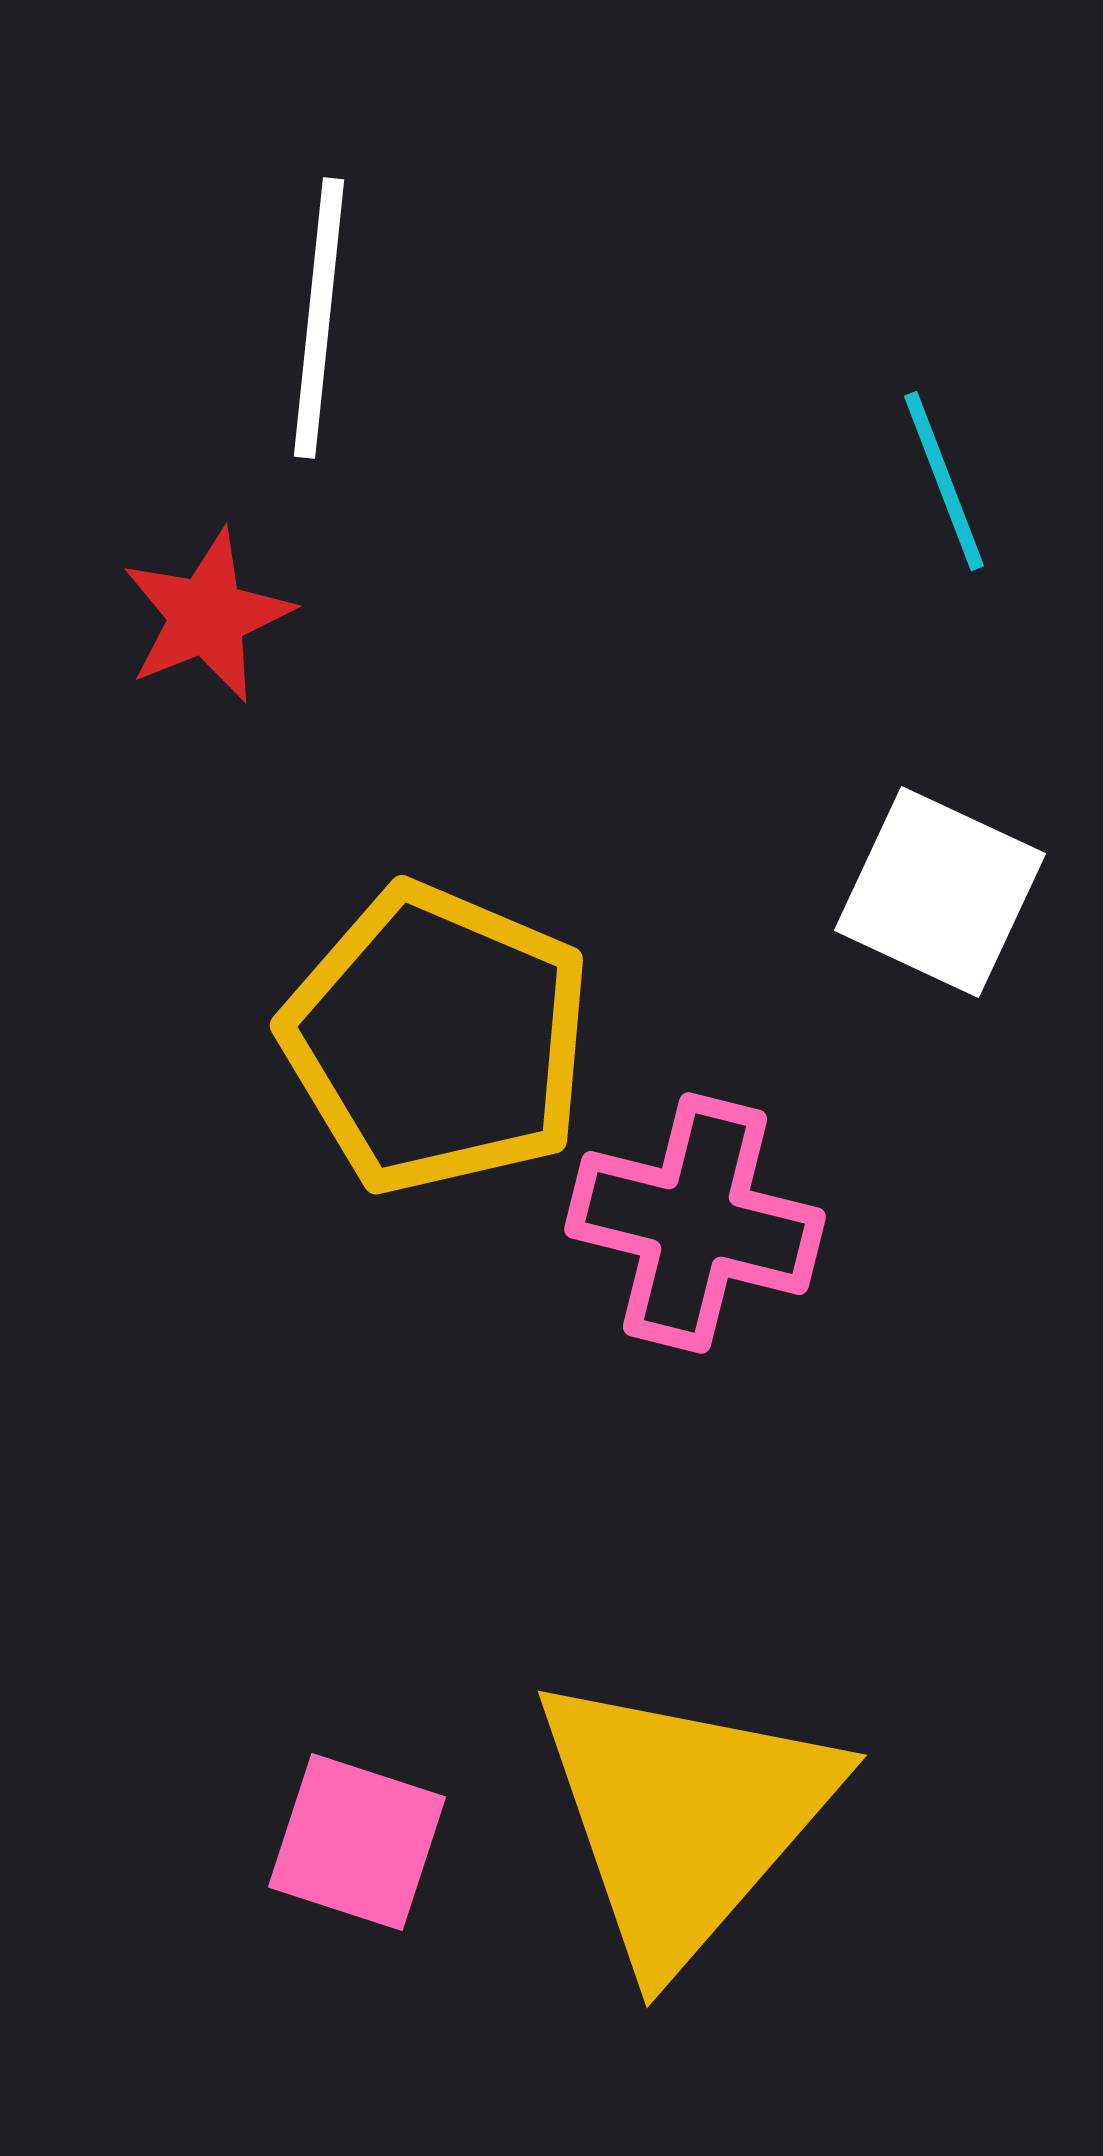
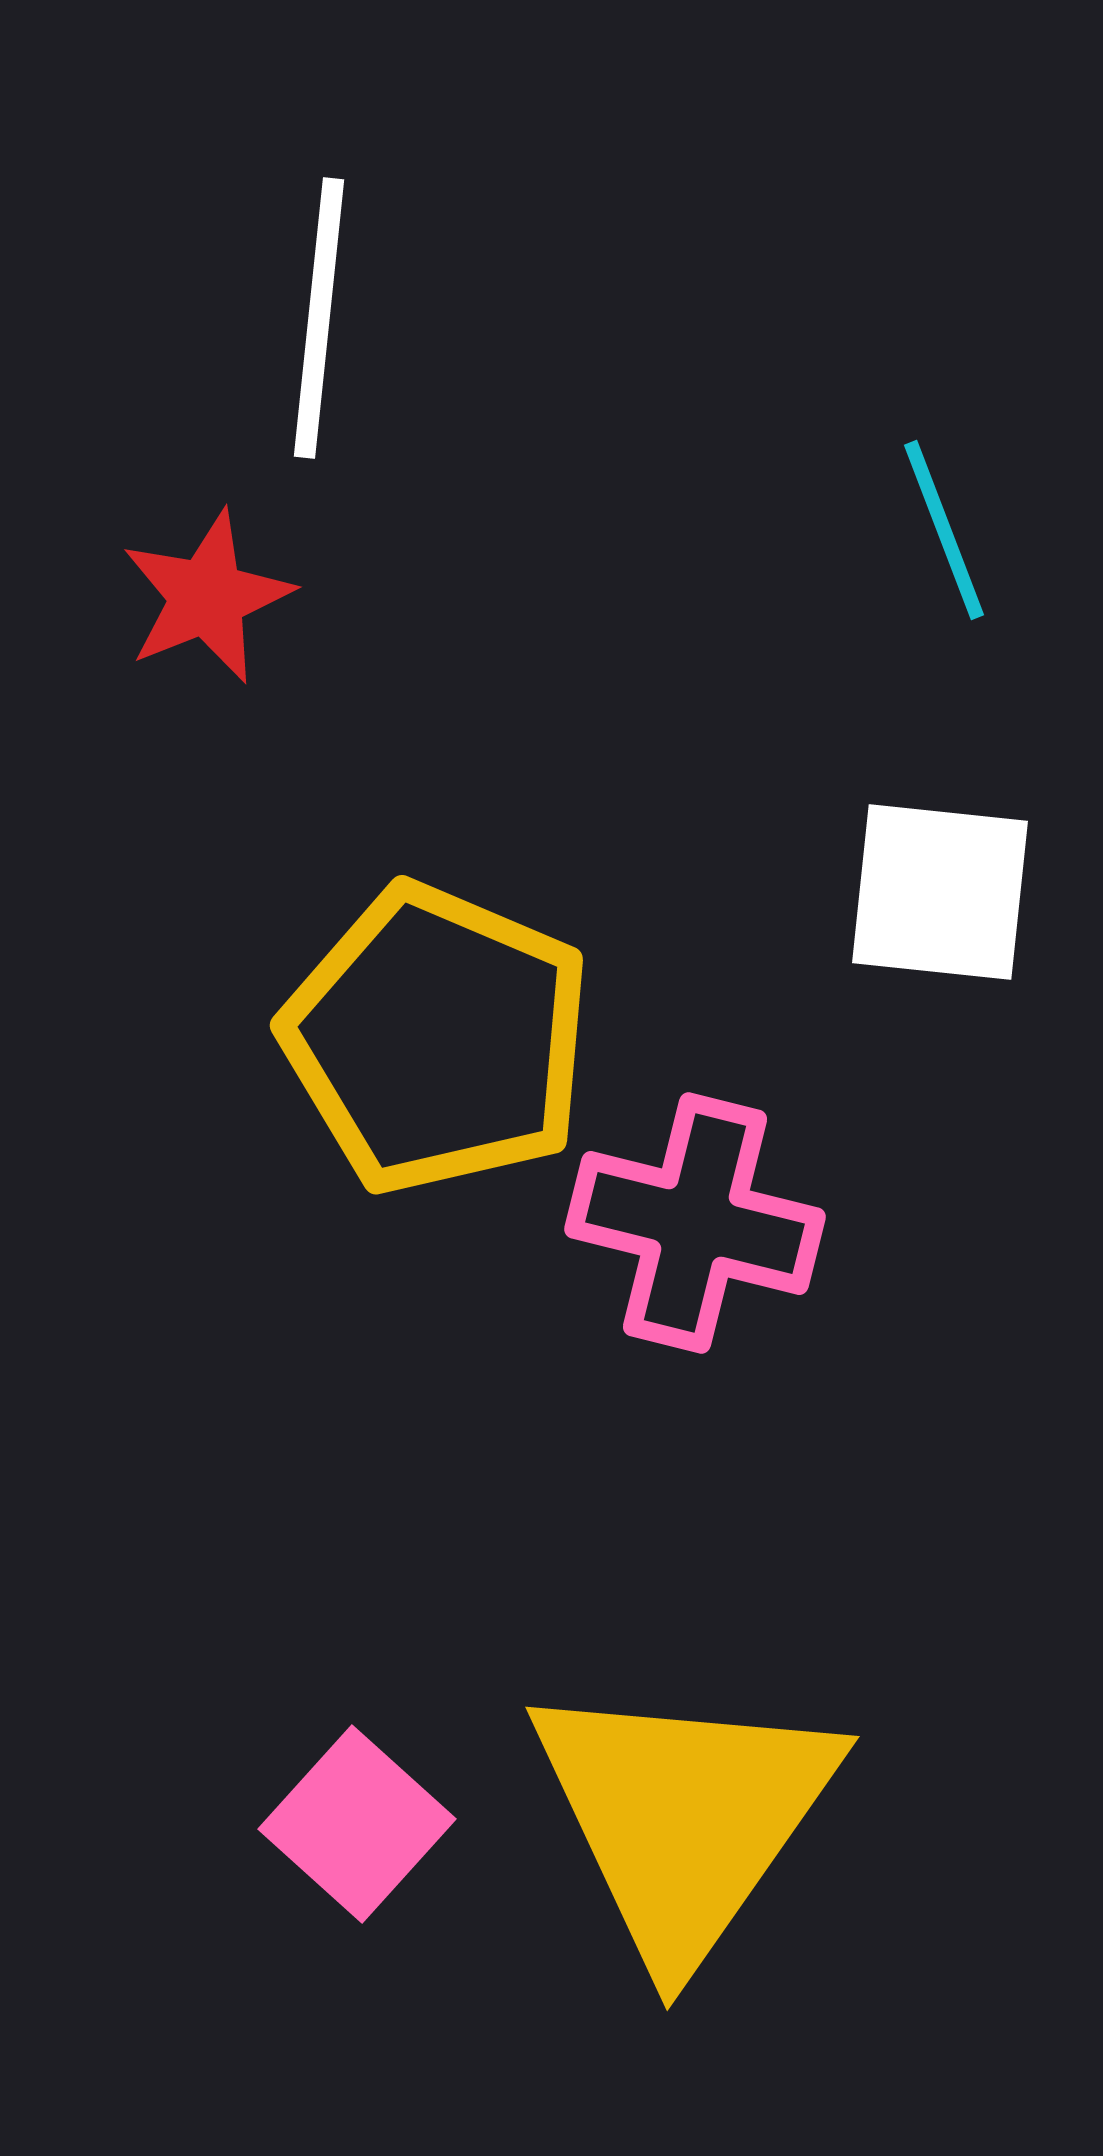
cyan line: moved 49 px down
red star: moved 19 px up
white square: rotated 19 degrees counterclockwise
yellow triangle: rotated 6 degrees counterclockwise
pink square: moved 18 px up; rotated 24 degrees clockwise
